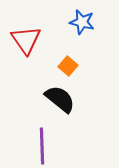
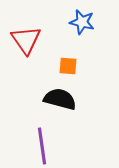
orange square: rotated 36 degrees counterclockwise
black semicircle: rotated 24 degrees counterclockwise
purple line: rotated 6 degrees counterclockwise
